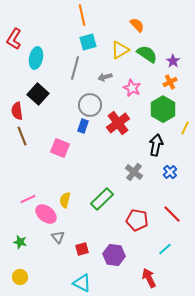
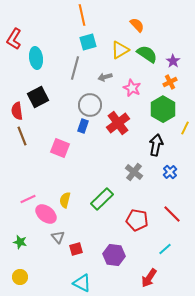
cyan ellipse: rotated 20 degrees counterclockwise
black square: moved 3 px down; rotated 20 degrees clockwise
red square: moved 6 px left
red arrow: rotated 120 degrees counterclockwise
